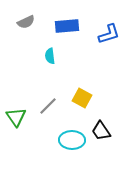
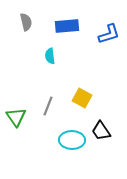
gray semicircle: rotated 78 degrees counterclockwise
gray line: rotated 24 degrees counterclockwise
